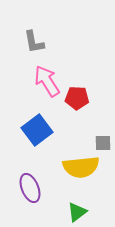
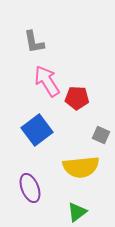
gray square: moved 2 px left, 8 px up; rotated 24 degrees clockwise
